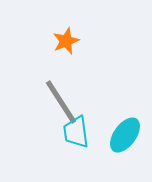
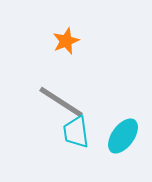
gray line: rotated 24 degrees counterclockwise
cyan ellipse: moved 2 px left, 1 px down
